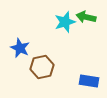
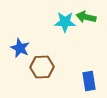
cyan star: rotated 20 degrees clockwise
brown hexagon: rotated 10 degrees clockwise
blue rectangle: rotated 72 degrees clockwise
